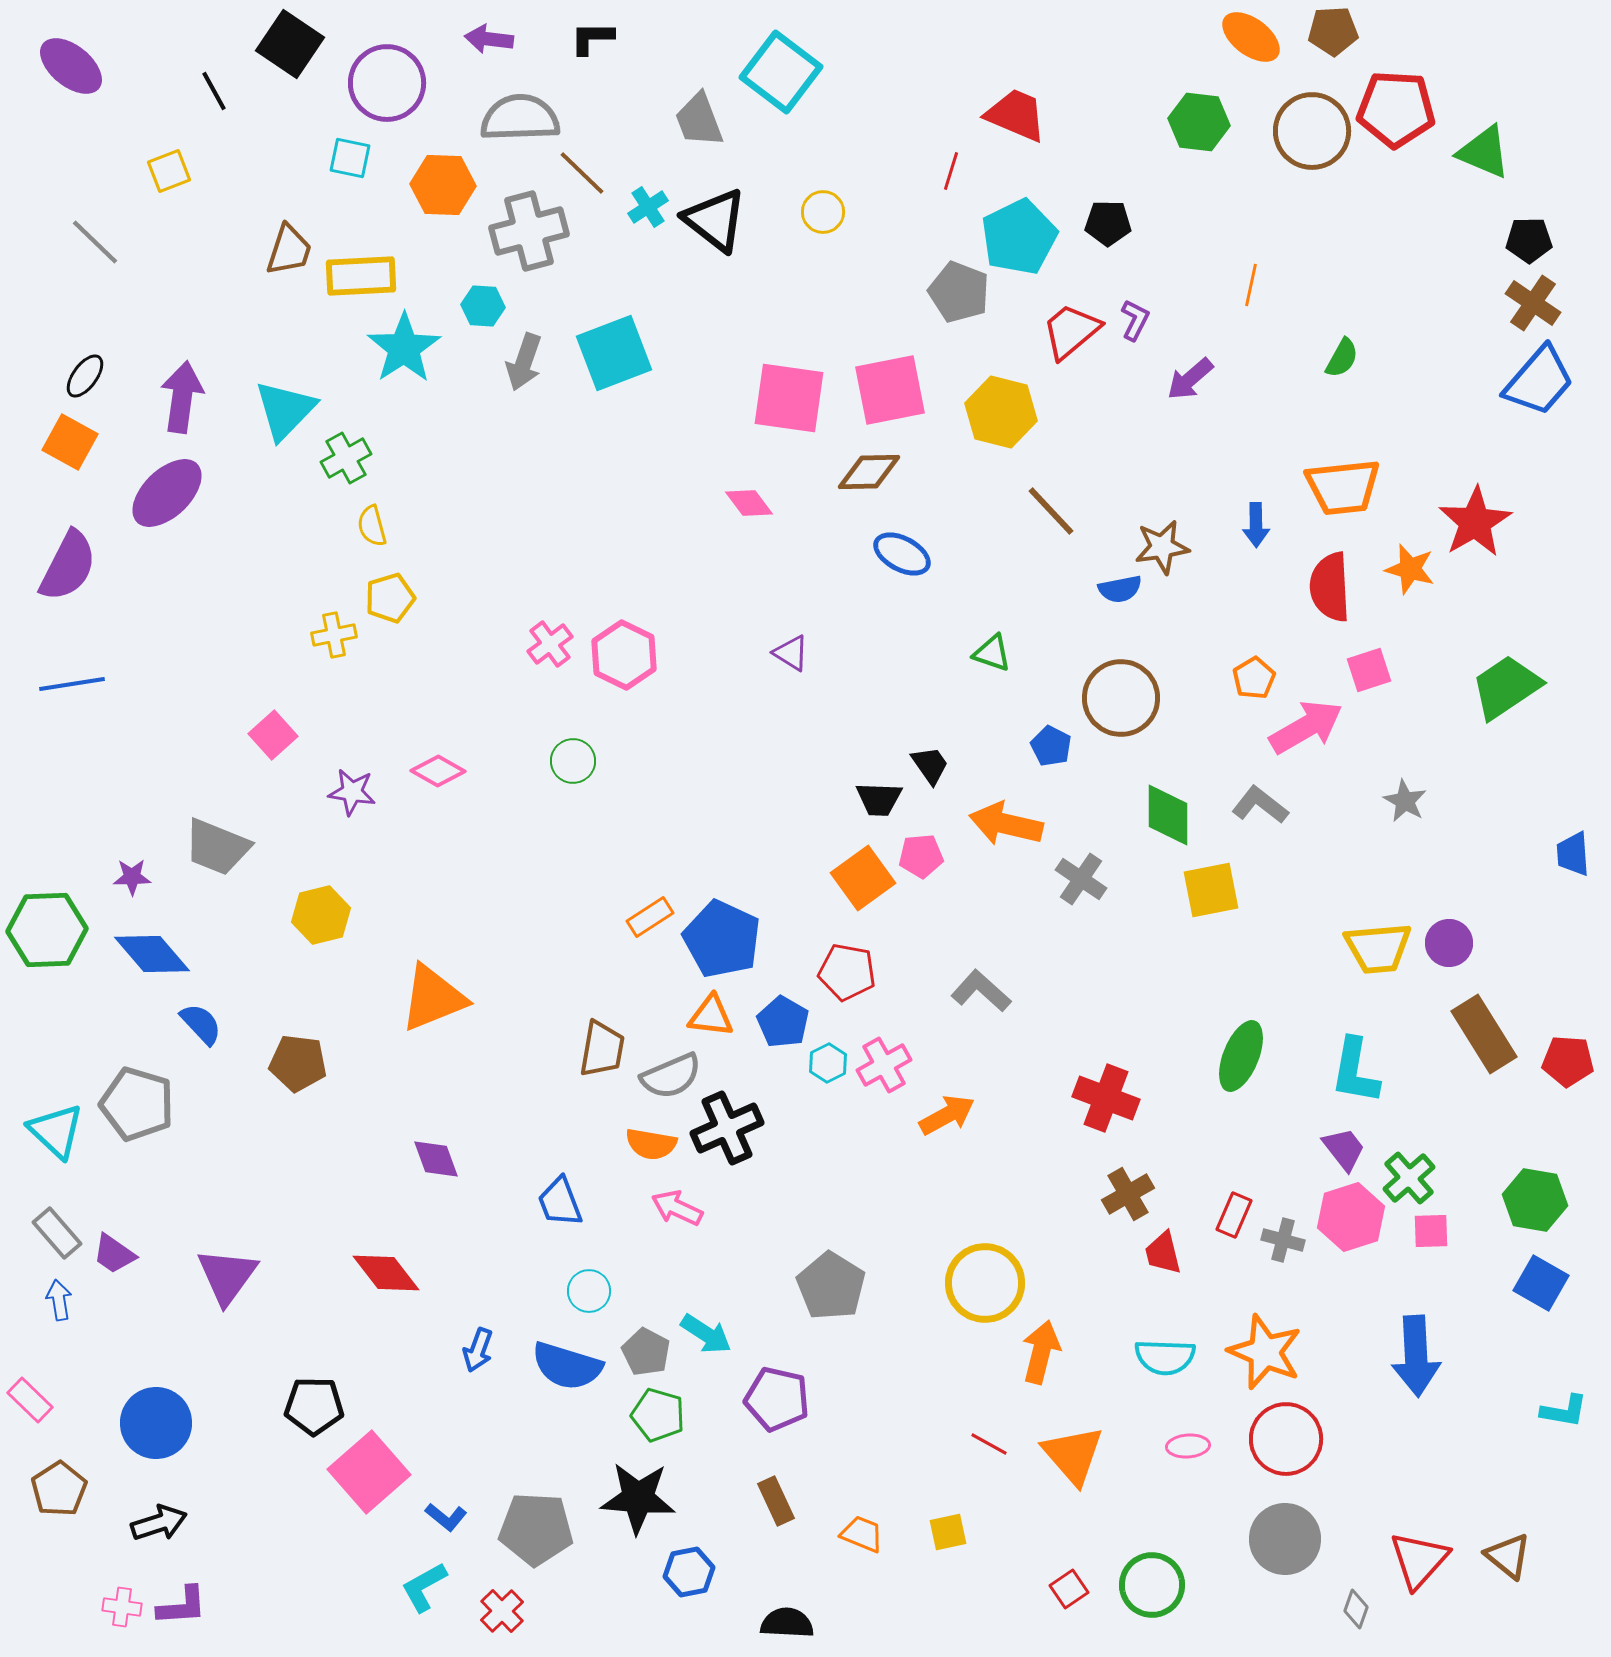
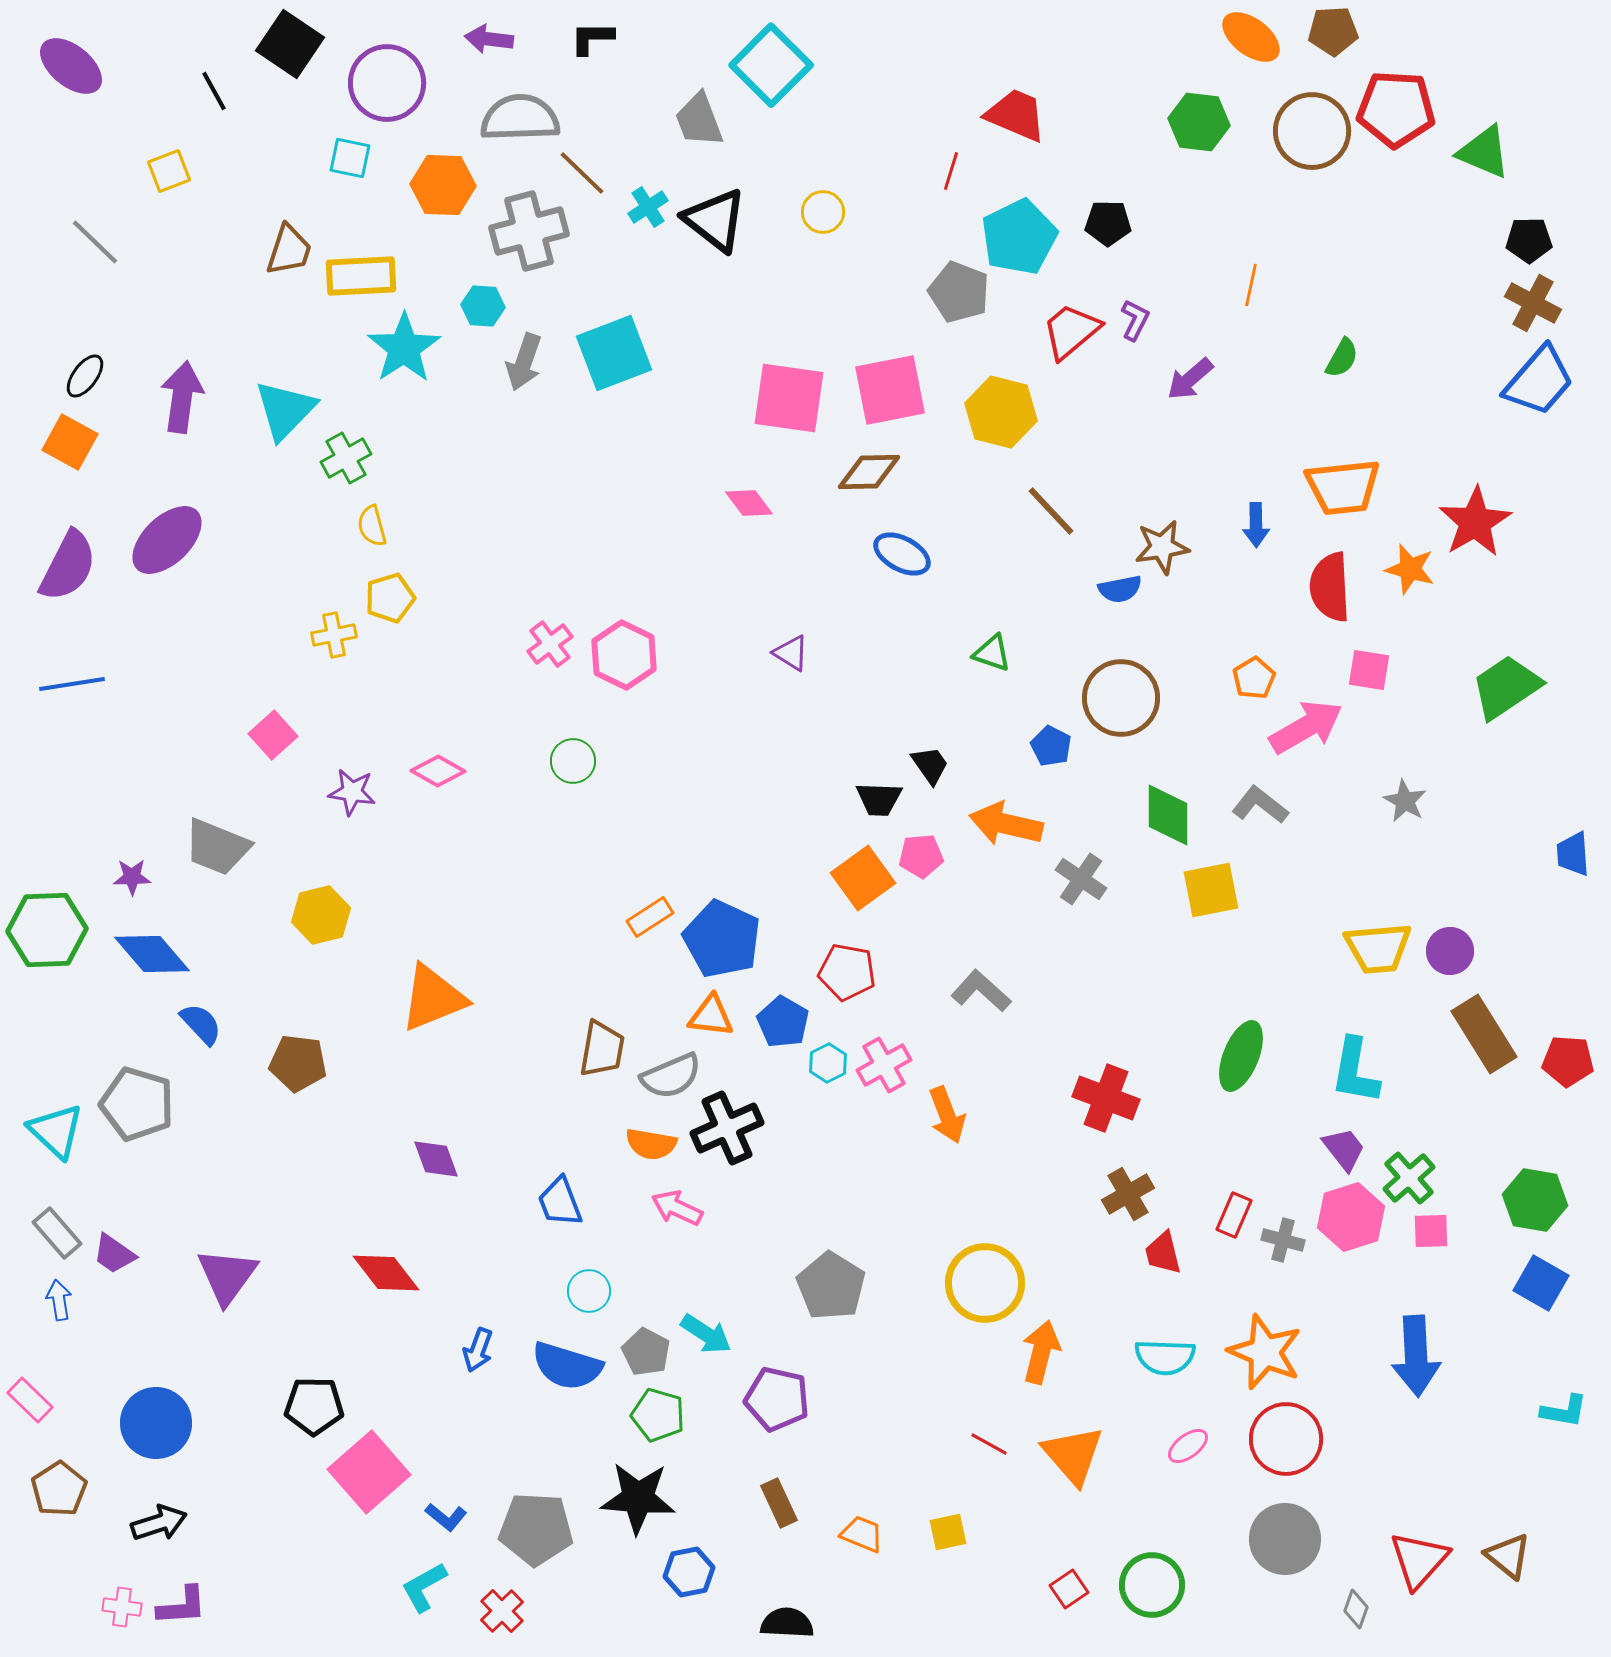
cyan square at (781, 72): moved 10 px left, 7 px up; rotated 8 degrees clockwise
brown cross at (1533, 303): rotated 6 degrees counterclockwise
purple ellipse at (167, 493): moved 47 px down
pink square at (1369, 670): rotated 27 degrees clockwise
purple circle at (1449, 943): moved 1 px right, 8 px down
orange arrow at (947, 1115): rotated 98 degrees clockwise
pink ellipse at (1188, 1446): rotated 33 degrees counterclockwise
brown rectangle at (776, 1501): moved 3 px right, 2 px down
